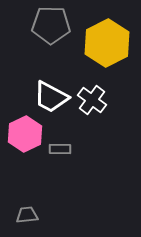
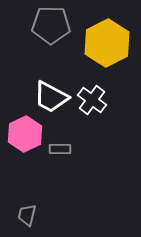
gray trapezoid: rotated 70 degrees counterclockwise
